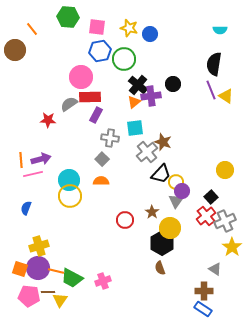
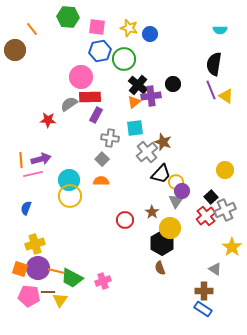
gray cross at (225, 221): moved 11 px up
yellow cross at (39, 246): moved 4 px left, 2 px up
